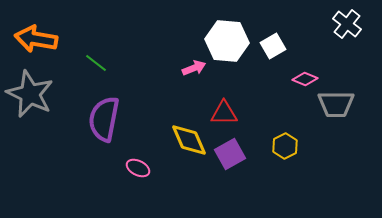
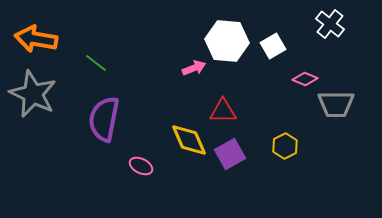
white cross: moved 17 px left
gray star: moved 3 px right
red triangle: moved 1 px left, 2 px up
pink ellipse: moved 3 px right, 2 px up
